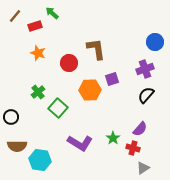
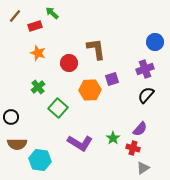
green cross: moved 5 px up
brown semicircle: moved 2 px up
